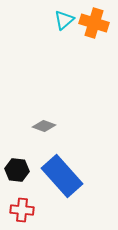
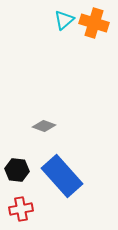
red cross: moved 1 px left, 1 px up; rotated 15 degrees counterclockwise
